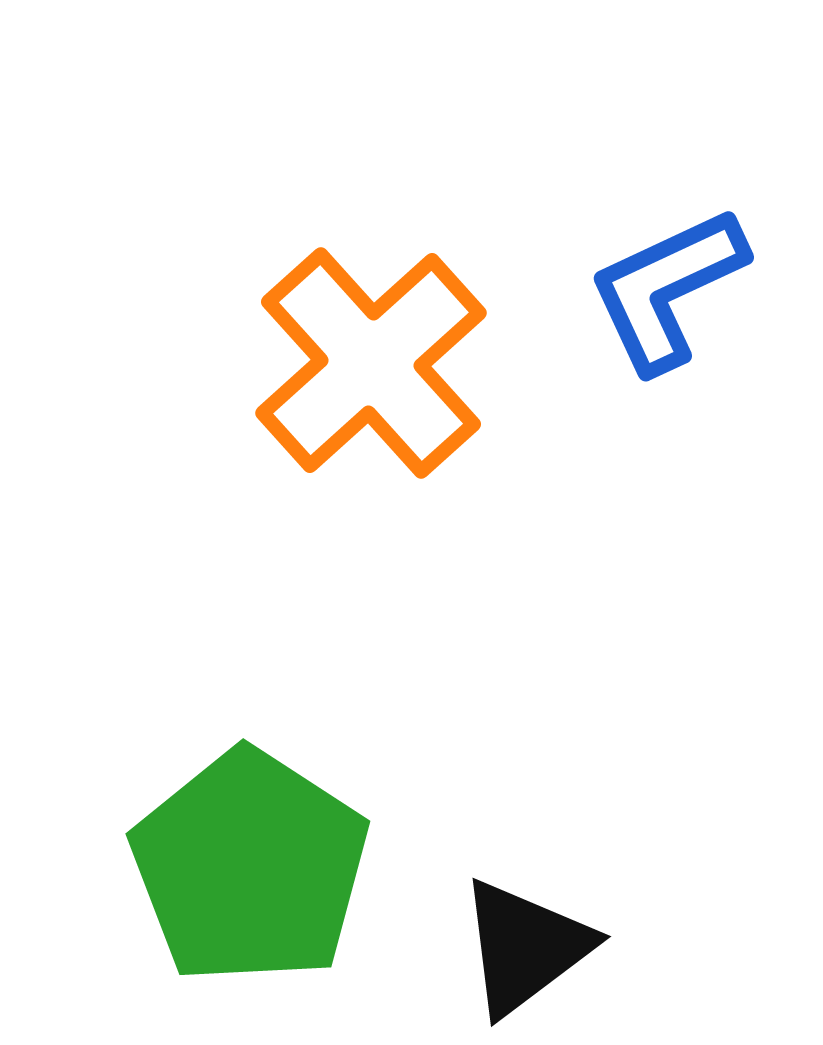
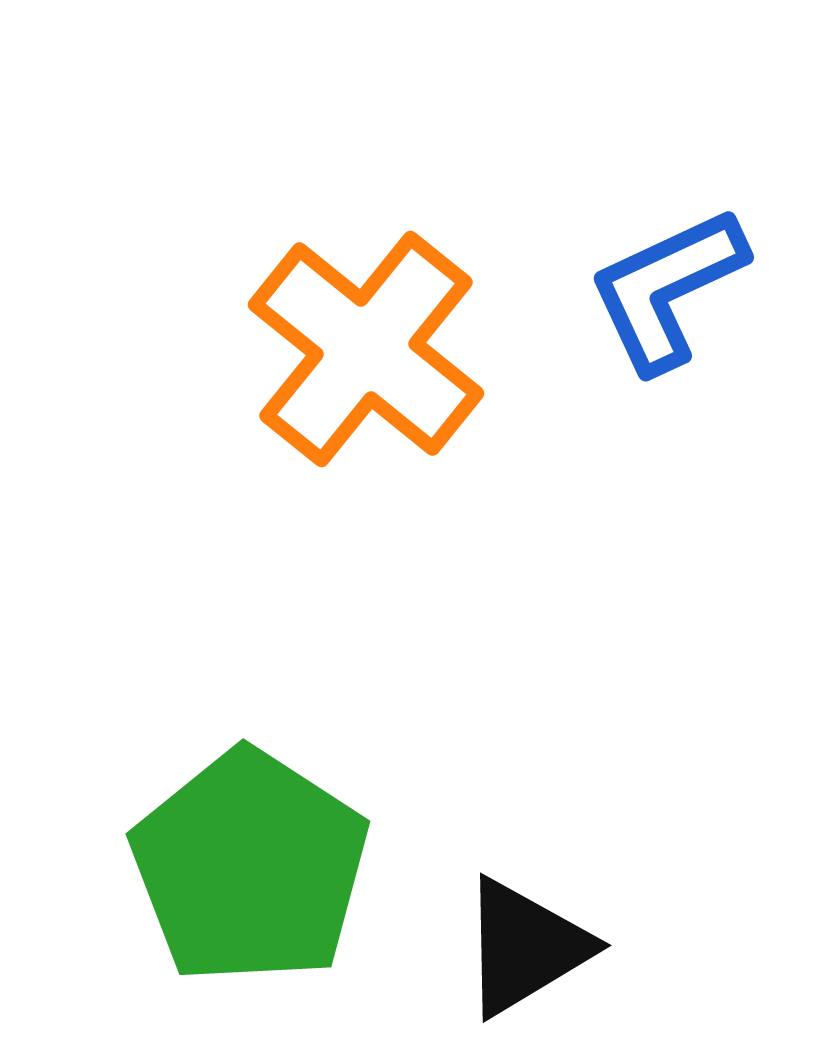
orange cross: moved 5 px left, 14 px up; rotated 9 degrees counterclockwise
black triangle: rotated 6 degrees clockwise
